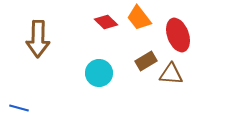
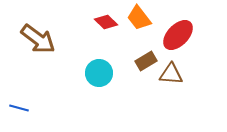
red ellipse: rotated 64 degrees clockwise
brown arrow: rotated 54 degrees counterclockwise
